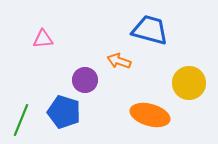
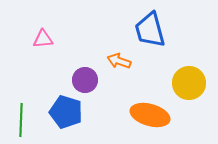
blue trapezoid: rotated 120 degrees counterclockwise
blue pentagon: moved 2 px right
green line: rotated 20 degrees counterclockwise
